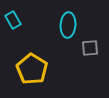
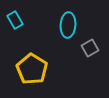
cyan rectangle: moved 2 px right
gray square: rotated 24 degrees counterclockwise
